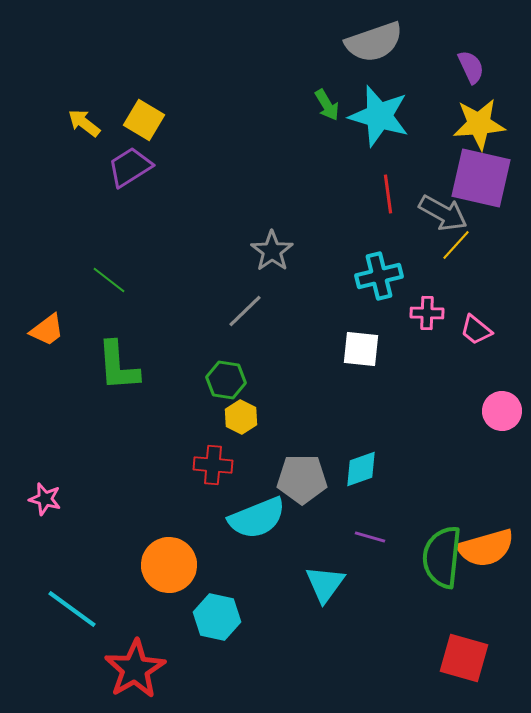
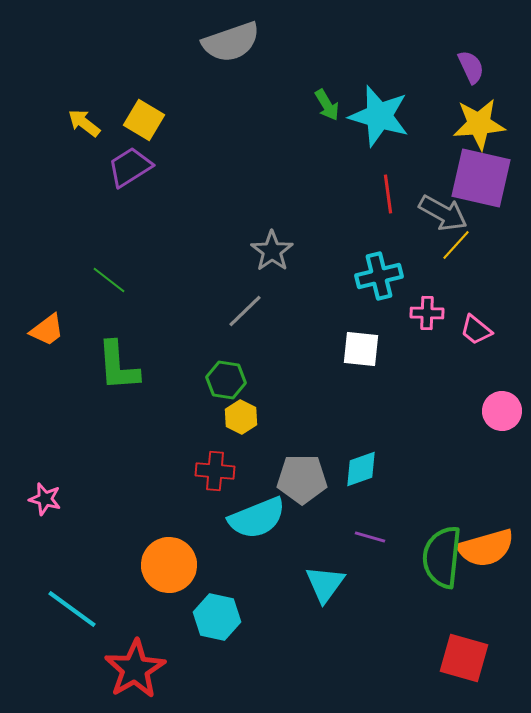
gray semicircle: moved 143 px left
red cross: moved 2 px right, 6 px down
